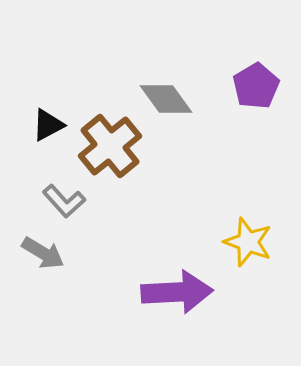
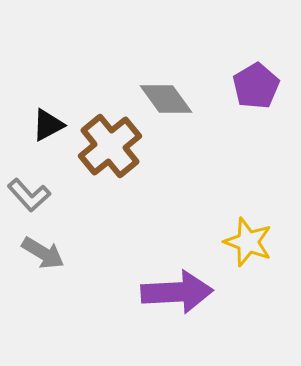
gray L-shape: moved 35 px left, 6 px up
